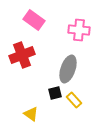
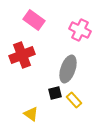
pink cross: moved 1 px right; rotated 20 degrees clockwise
